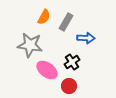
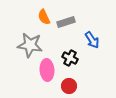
orange semicircle: rotated 126 degrees clockwise
gray rectangle: rotated 42 degrees clockwise
blue arrow: moved 6 px right, 2 px down; rotated 54 degrees clockwise
black cross: moved 2 px left, 4 px up; rotated 28 degrees counterclockwise
pink ellipse: rotated 50 degrees clockwise
